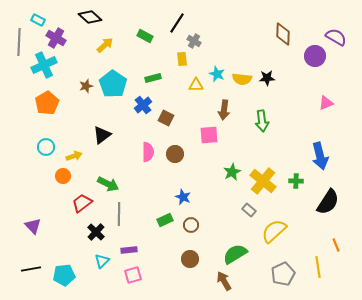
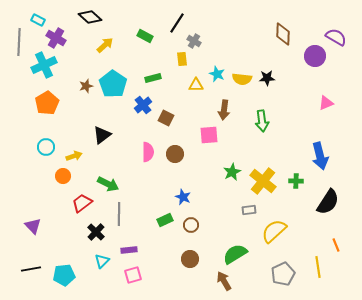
gray rectangle at (249, 210): rotated 48 degrees counterclockwise
